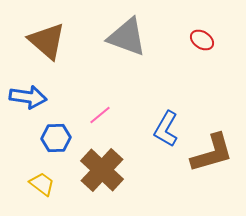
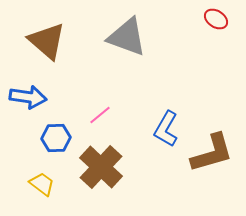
red ellipse: moved 14 px right, 21 px up
brown cross: moved 1 px left, 3 px up
